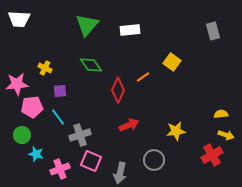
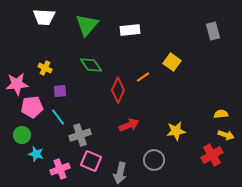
white trapezoid: moved 25 px right, 2 px up
